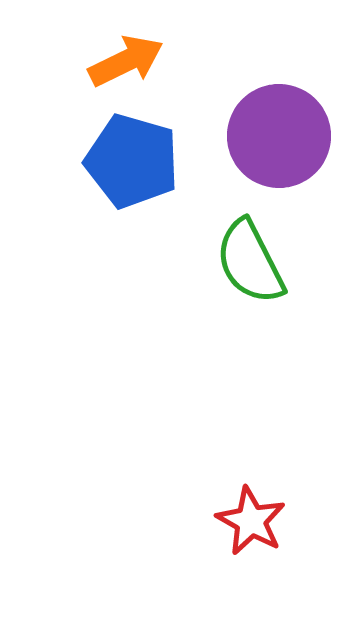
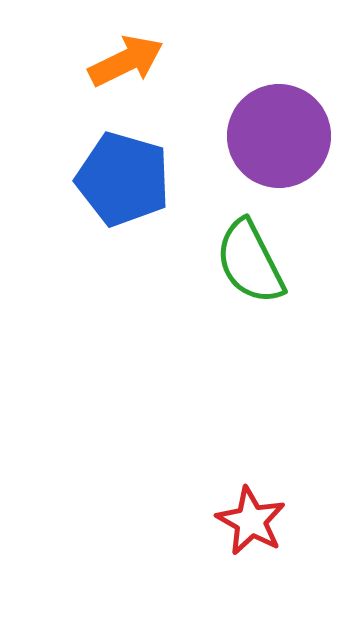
blue pentagon: moved 9 px left, 18 px down
